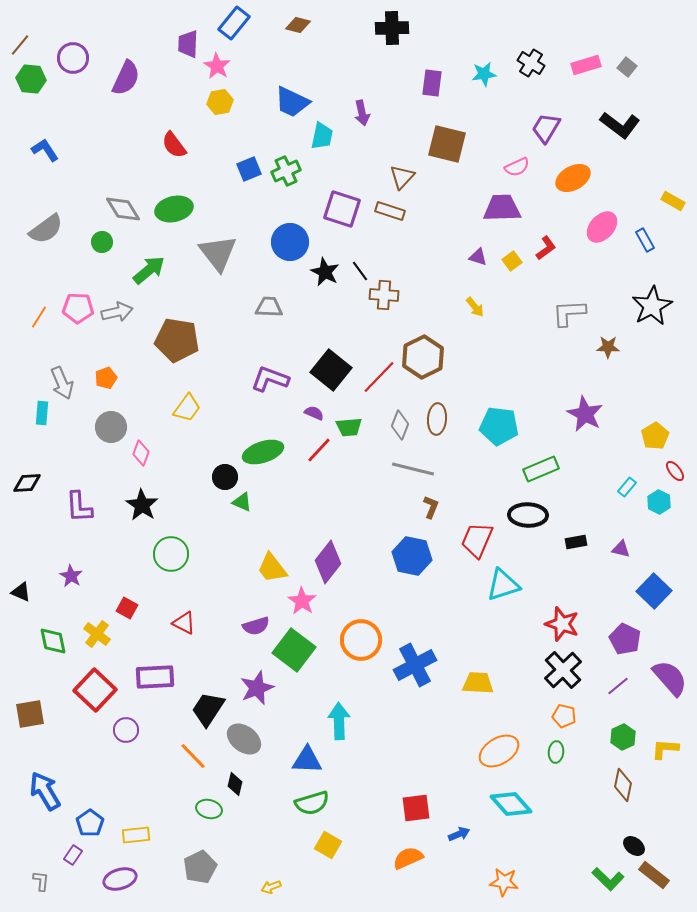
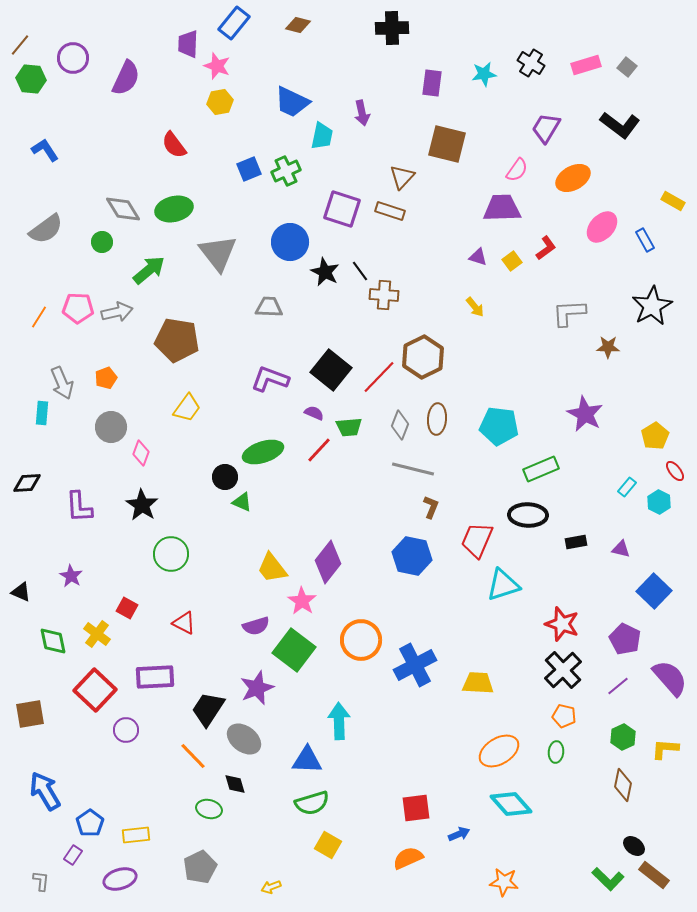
pink star at (217, 66): rotated 12 degrees counterclockwise
pink semicircle at (517, 167): moved 3 px down; rotated 30 degrees counterclockwise
black diamond at (235, 784): rotated 30 degrees counterclockwise
